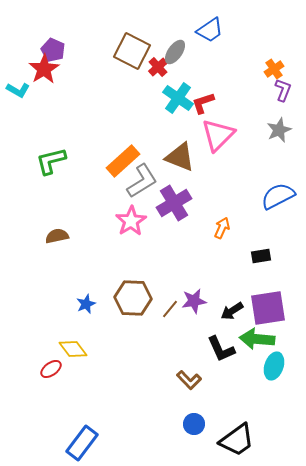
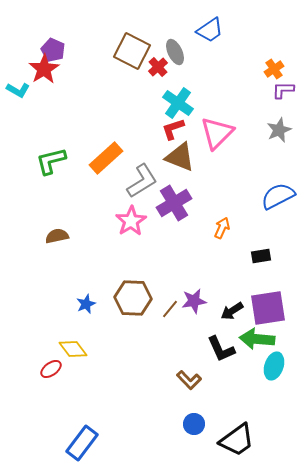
gray ellipse: rotated 60 degrees counterclockwise
purple L-shape: rotated 110 degrees counterclockwise
cyan cross: moved 5 px down
red L-shape: moved 30 px left, 26 px down
pink triangle: moved 1 px left, 2 px up
orange rectangle: moved 17 px left, 3 px up
